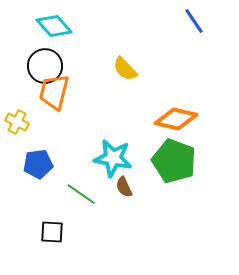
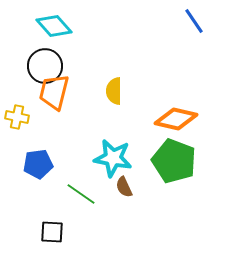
yellow semicircle: moved 11 px left, 22 px down; rotated 44 degrees clockwise
yellow cross: moved 5 px up; rotated 15 degrees counterclockwise
